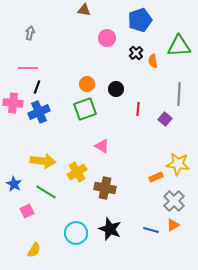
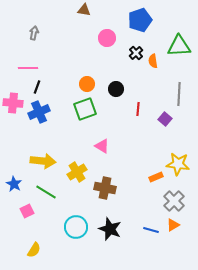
gray arrow: moved 4 px right
cyan circle: moved 6 px up
